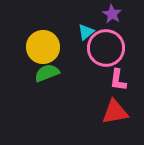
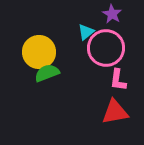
yellow circle: moved 4 px left, 5 px down
